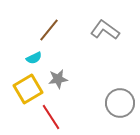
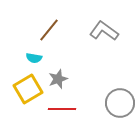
gray L-shape: moved 1 px left, 1 px down
cyan semicircle: rotated 35 degrees clockwise
gray star: rotated 12 degrees counterclockwise
red line: moved 11 px right, 8 px up; rotated 56 degrees counterclockwise
